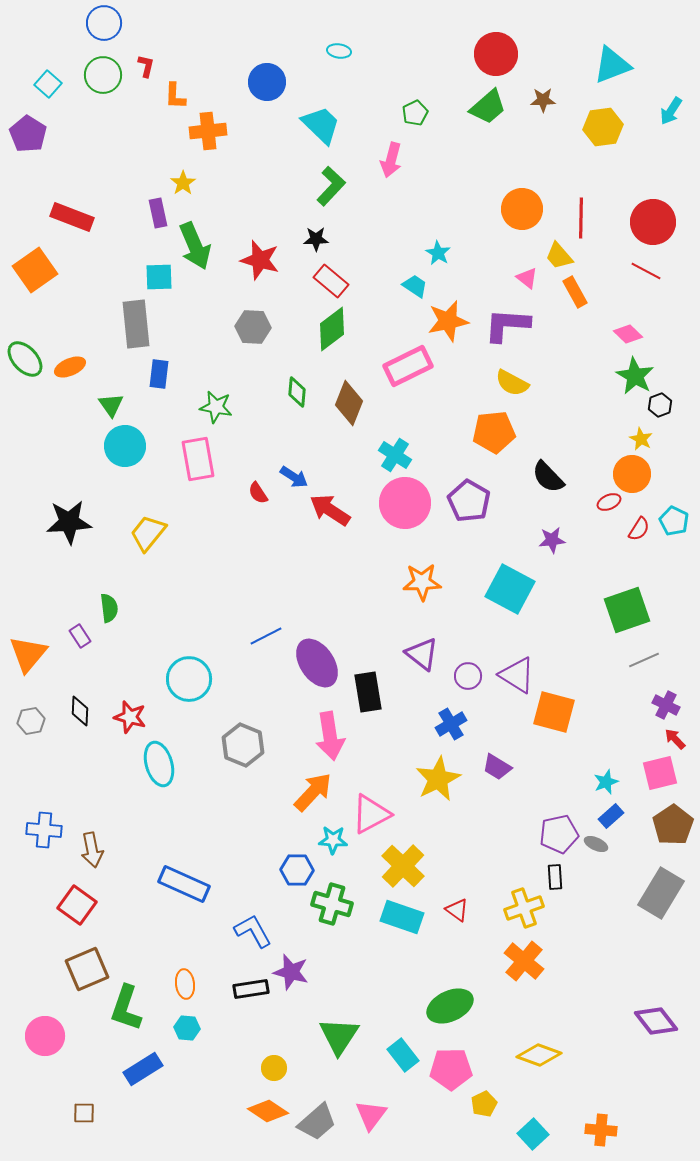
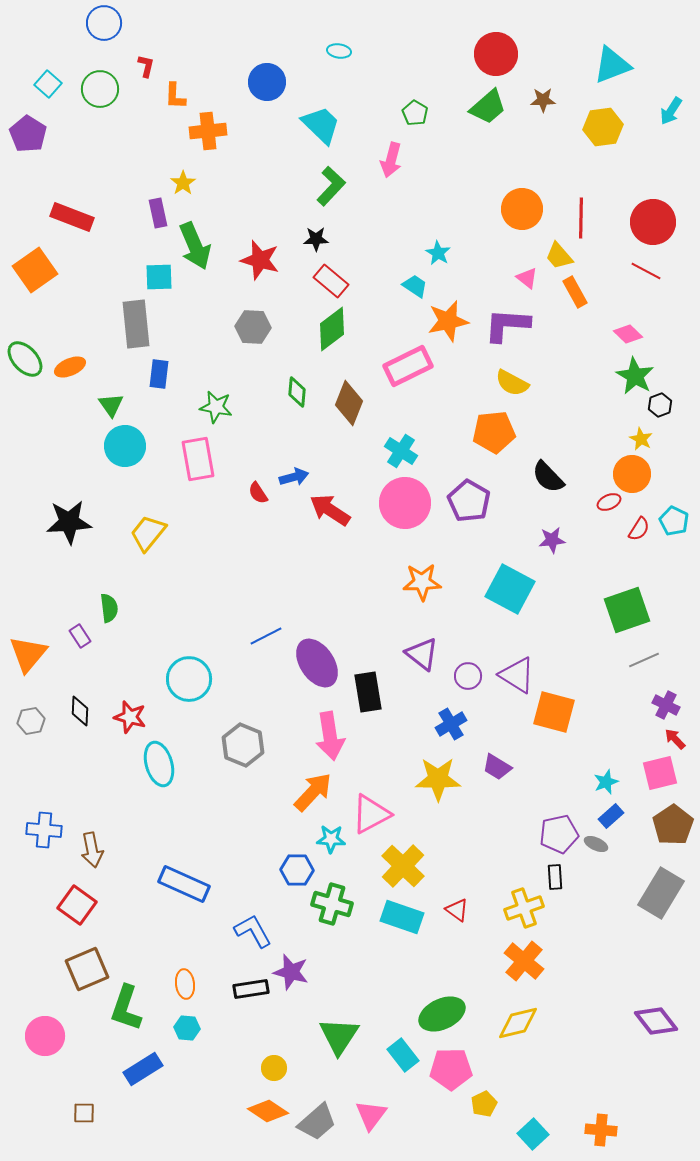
green circle at (103, 75): moved 3 px left, 14 px down
green pentagon at (415, 113): rotated 15 degrees counterclockwise
cyan cross at (395, 455): moved 6 px right, 4 px up
blue arrow at (294, 477): rotated 48 degrees counterclockwise
yellow star at (438, 779): rotated 27 degrees clockwise
cyan star at (333, 840): moved 2 px left, 1 px up
green ellipse at (450, 1006): moved 8 px left, 8 px down
yellow diamond at (539, 1055): moved 21 px left, 32 px up; rotated 33 degrees counterclockwise
